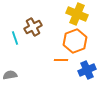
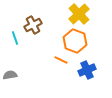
yellow cross: moved 2 px right; rotated 25 degrees clockwise
brown cross: moved 2 px up
orange hexagon: rotated 20 degrees counterclockwise
orange line: rotated 24 degrees clockwise
